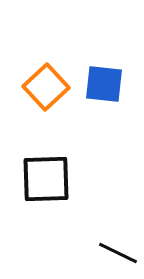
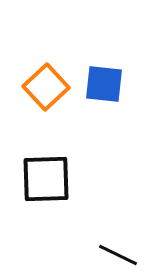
black line: moved 2 px down
